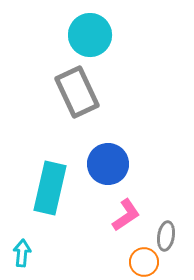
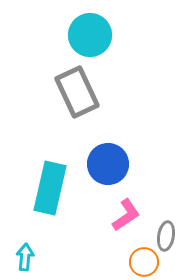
cyan arrow: moved 3 px right, 4 px down
